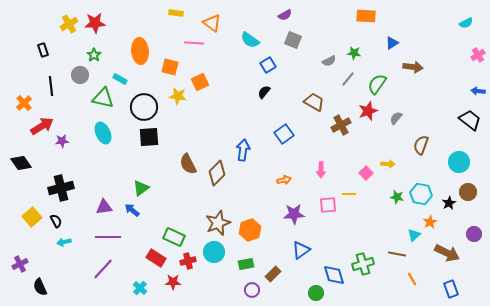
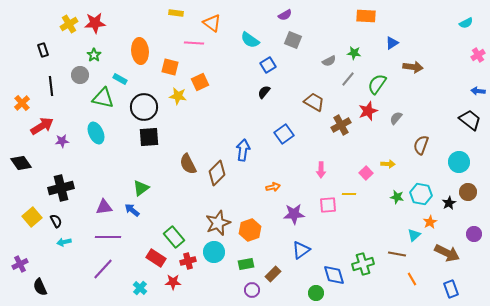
orange cross at (24, 103): moved 2 px left
cyan ellipse at (103, 133): moved 7 px left
orange arrow at (284, 180): moved 11 px left, 7 px down
green rectangle at (174, 237): rotated 25 degrees clockwise
